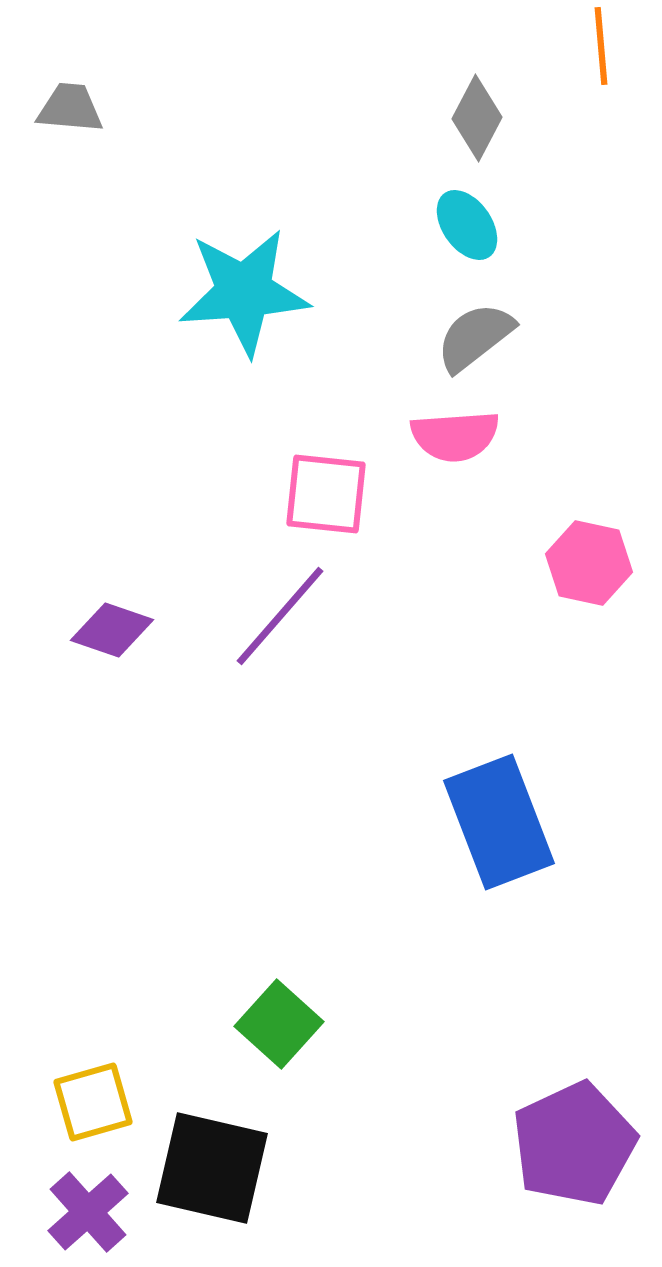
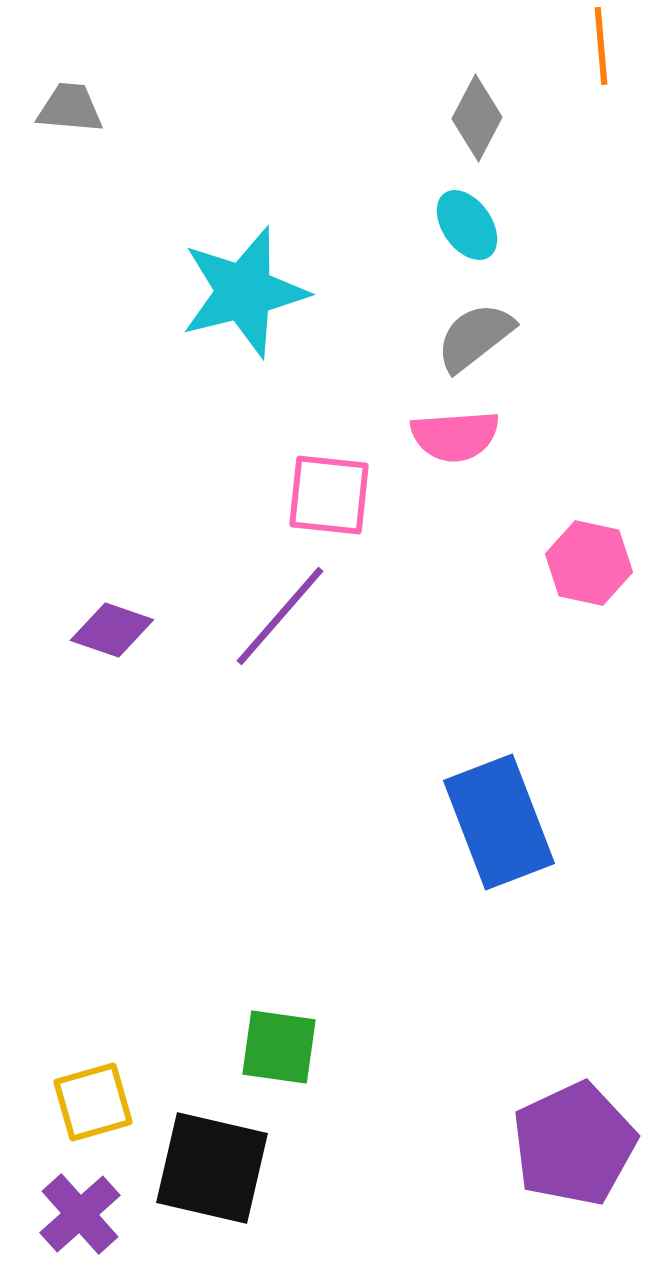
cyan star: rotated 10 degrees counterclockwise
pink square: moved 3 px right, 1 px down
green square: moved 23 px down; rotated 34 degrees counterclockwise
purple cross: moved 8 px left, 2 px down
